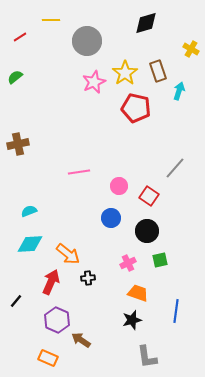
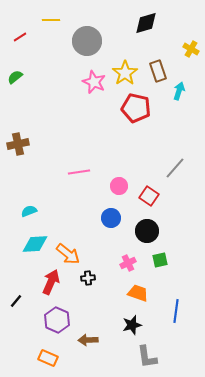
pink star: rotated 25 degrees counterclockwise
cyan diamond: moved 5 px right
black star: moved 5 px down
brown arrow: moved 7 px right; rotated 36 degrees counterclockwise
